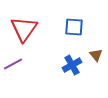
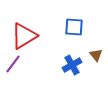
red triangle: moved 7 px down; rotated 24 degrees clockwise
purple line: rotated 24 degrees counterclockwise
